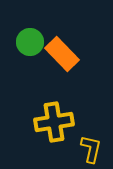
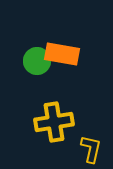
green circle: moved 7 px right, 19 px down
orange rectangle: rotated 36 degrees counterclockwise
